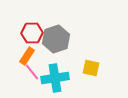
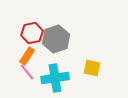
red hexagon: rotated 10 degrees counterclockwise
yellow square: moved 1 px right
pink line: moved 5 px left
